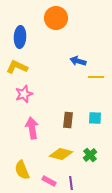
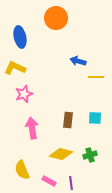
blue ellipse: rotated 15 degrees counterclockwise
yellow L-shape: moved 2 px left, 1 px down
green cross: rotated 24 degrees clockwise
